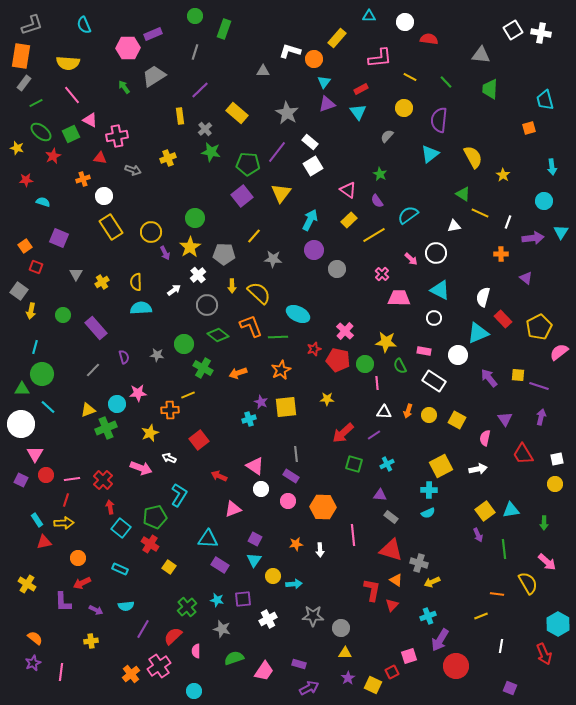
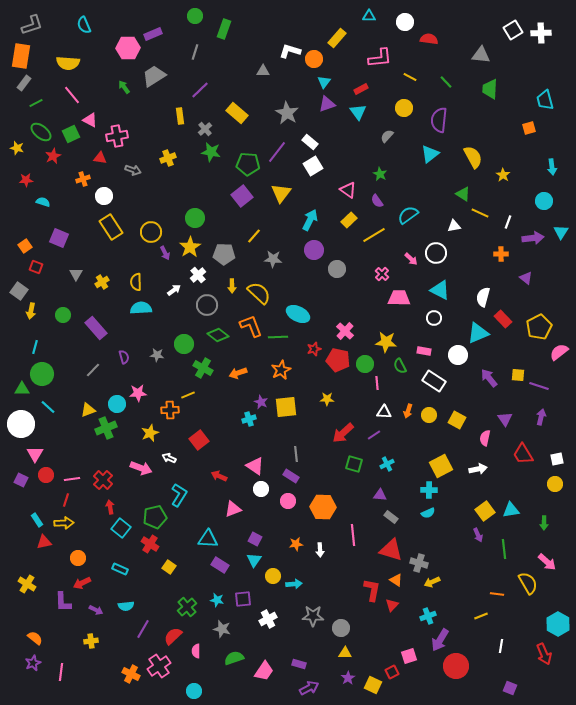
white cross at (541, 33): rotated 12 degrees counterclockwise
orange cross at (131, 674): rotated 24 degrees counterclockwise
